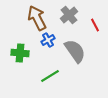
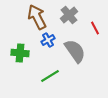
brown arrow: moved 1 px up
red line: moved 3 px down
